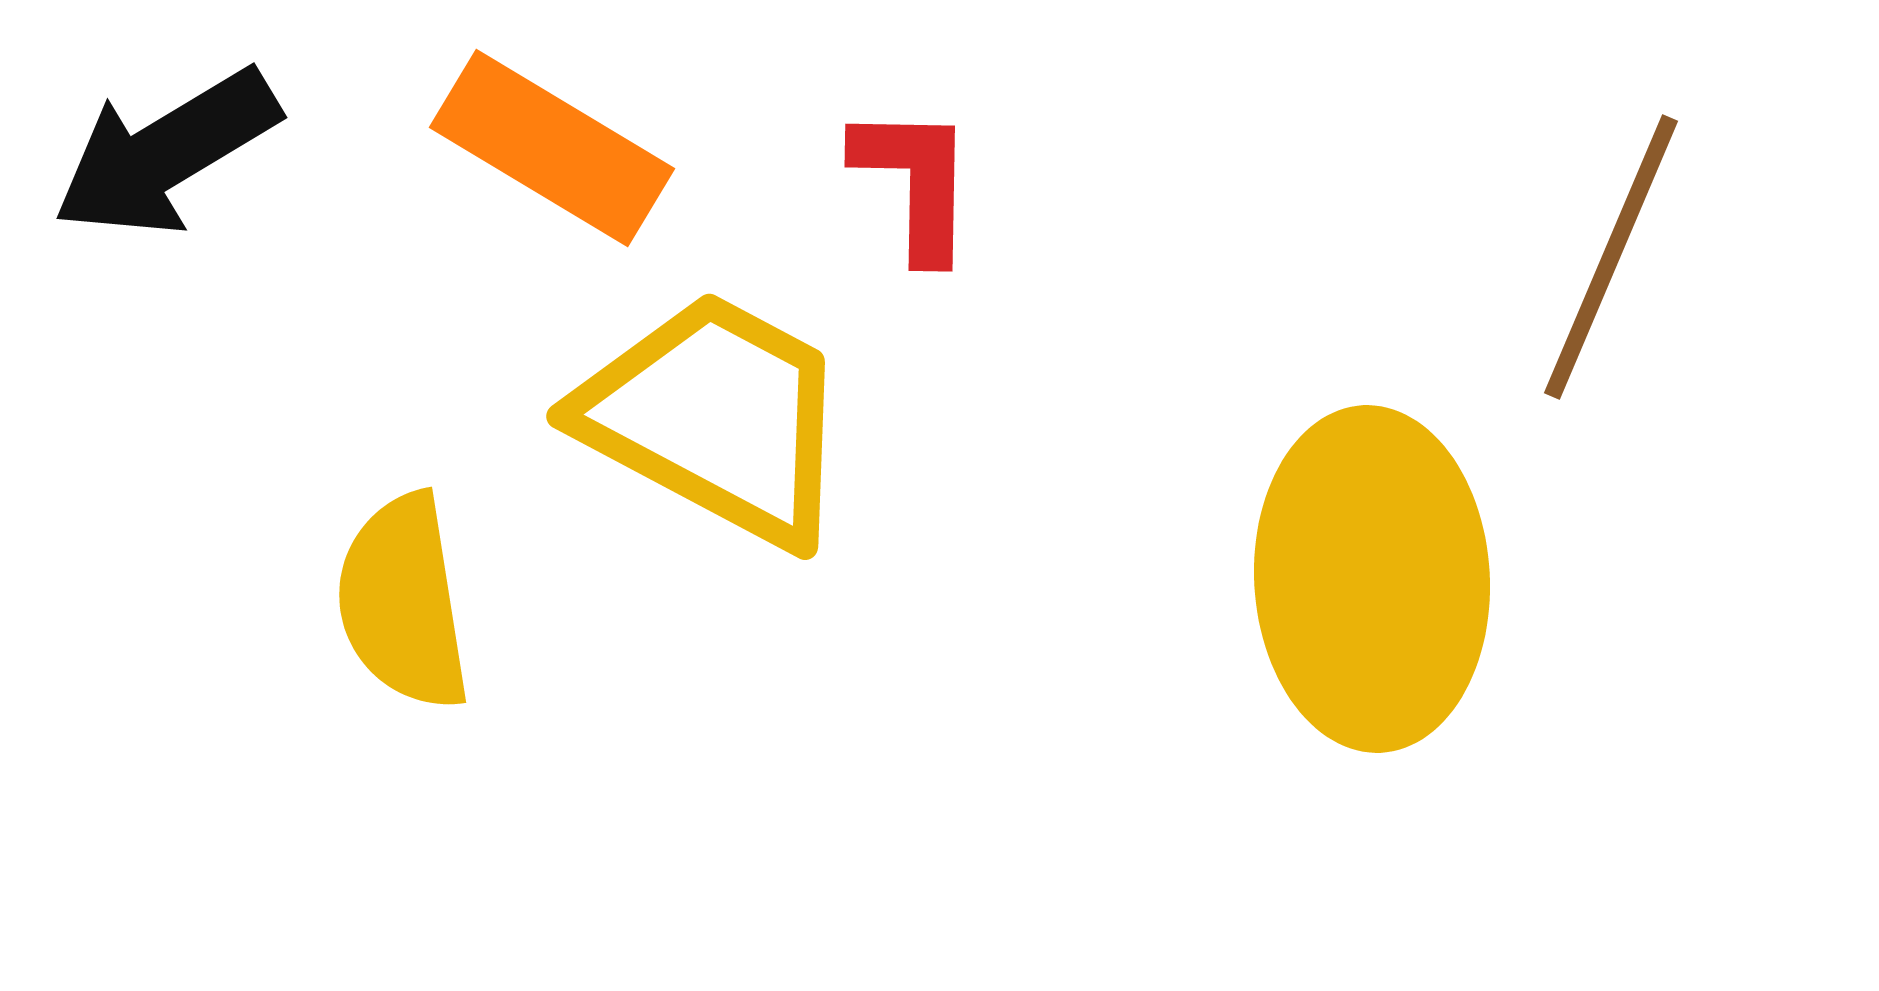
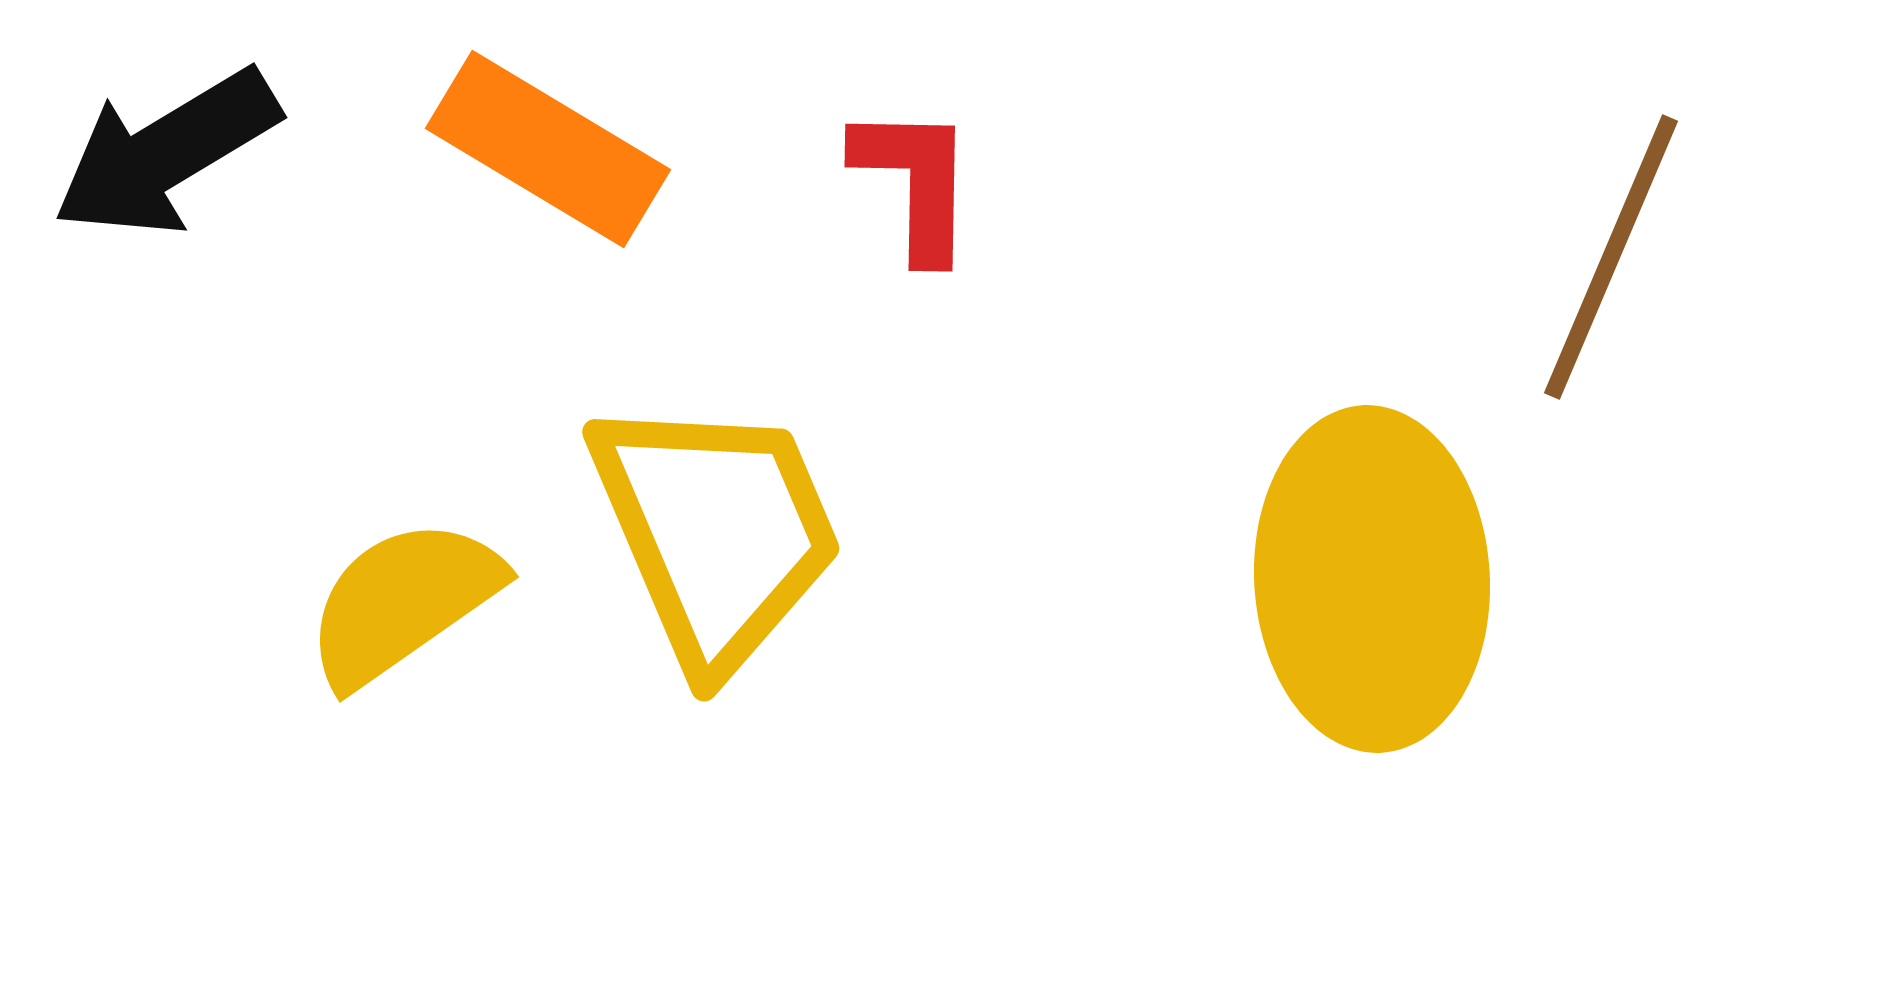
orange rectangle: moved 4 px left, 1 px down
yellow trapezoid: moved 114 px down; rotated 39 degrees clockwise
yellow semicircle: rotated 64 degrees clockwise
